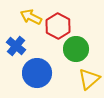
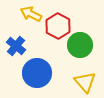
yellow arrow: moved 3 px up
green circle: moved 4 px right, 4 px up
yellow triangle: moved 4 px left, 3 px down; rotated 30 degrees counterclockwise
